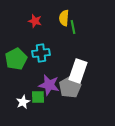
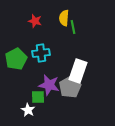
white star: moved 5 px right, 8 px down; rotated 16 degrees counterclockwise
